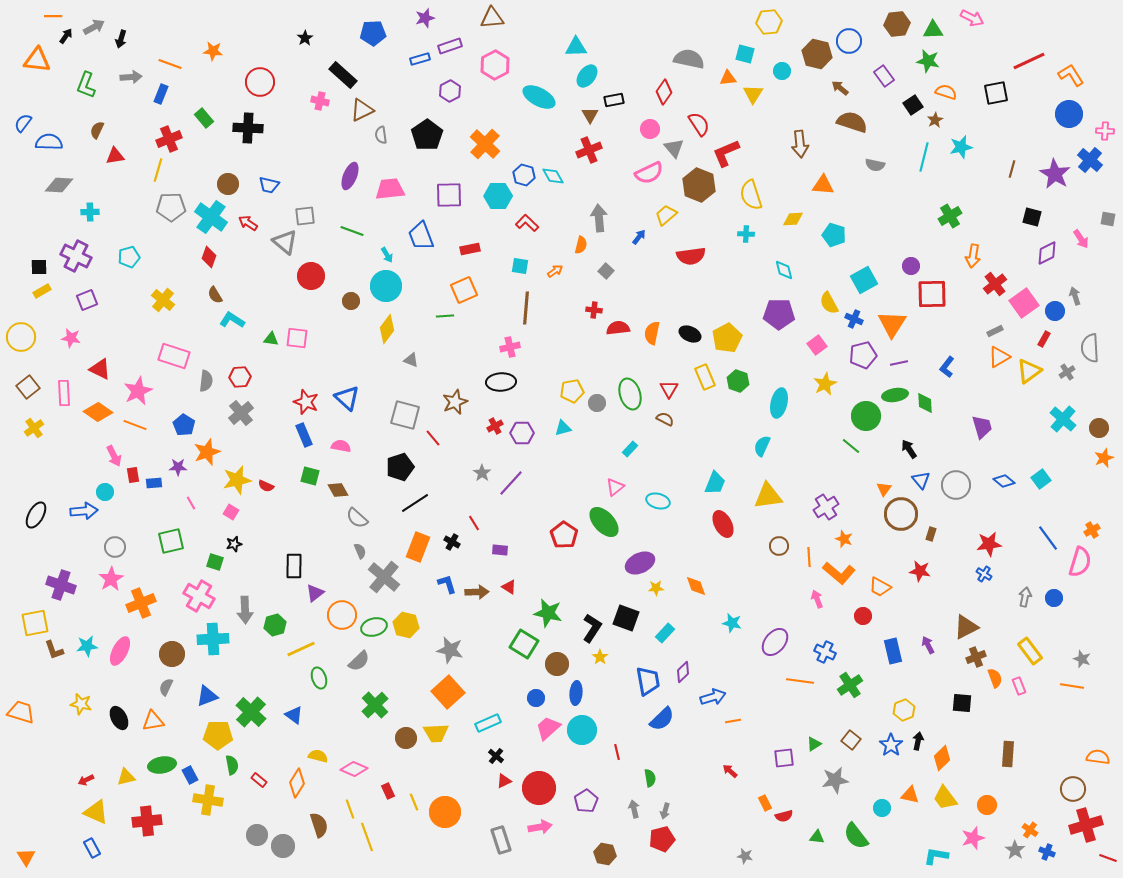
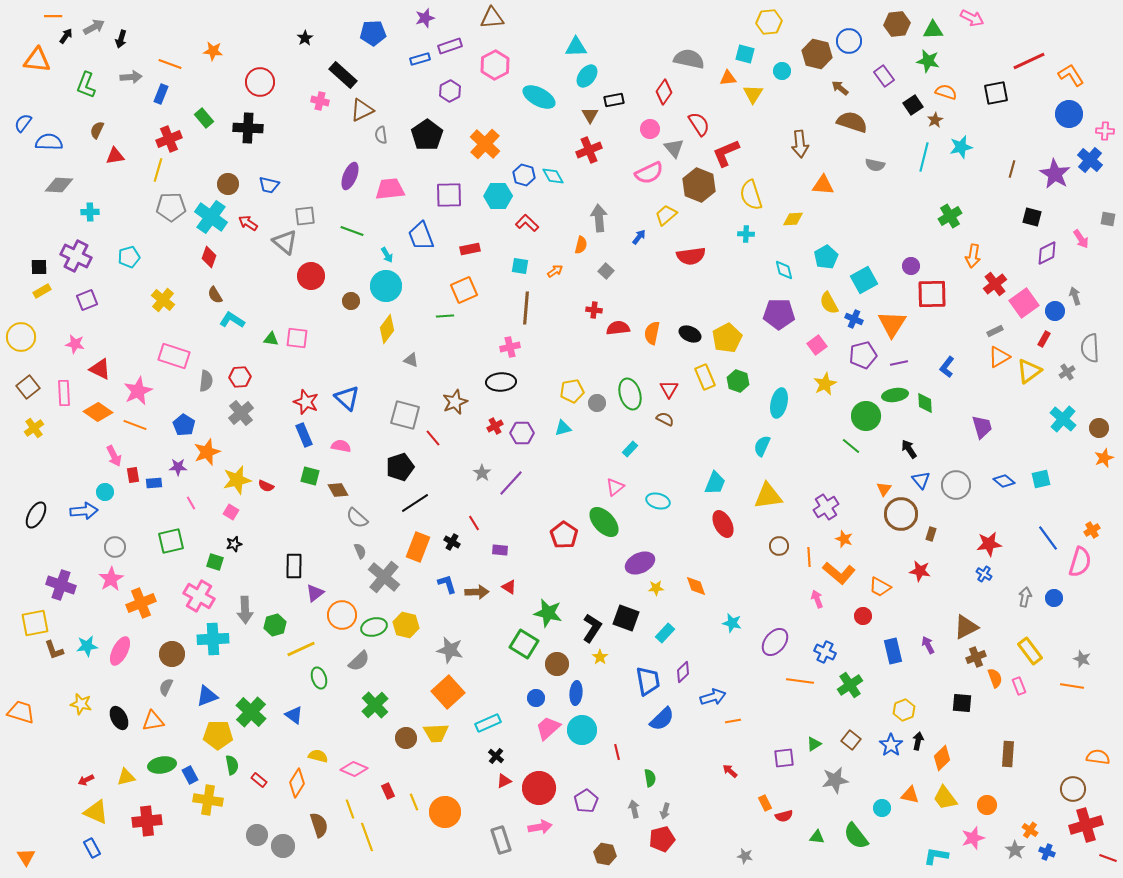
cyan pentagon at (834, 235): moved 8 px left, 22 px down; rotated 25 degrees clockwise
pink star at (71, 338): moved 4 px right, 6 px down
cyan square at (1041, 479): rotated 24 degrees clockwise
